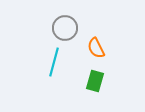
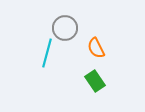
cyan line: moved 7 px left, 9 px up
green rectangle: rotated 50 degrees counterclockwise
